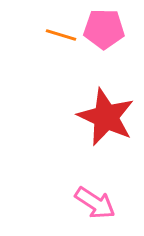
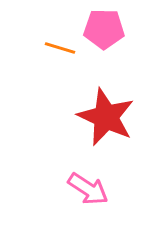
orange line: moved 1 px left, 13 px down
pink arrow: moved 7 px left, 14 px up
